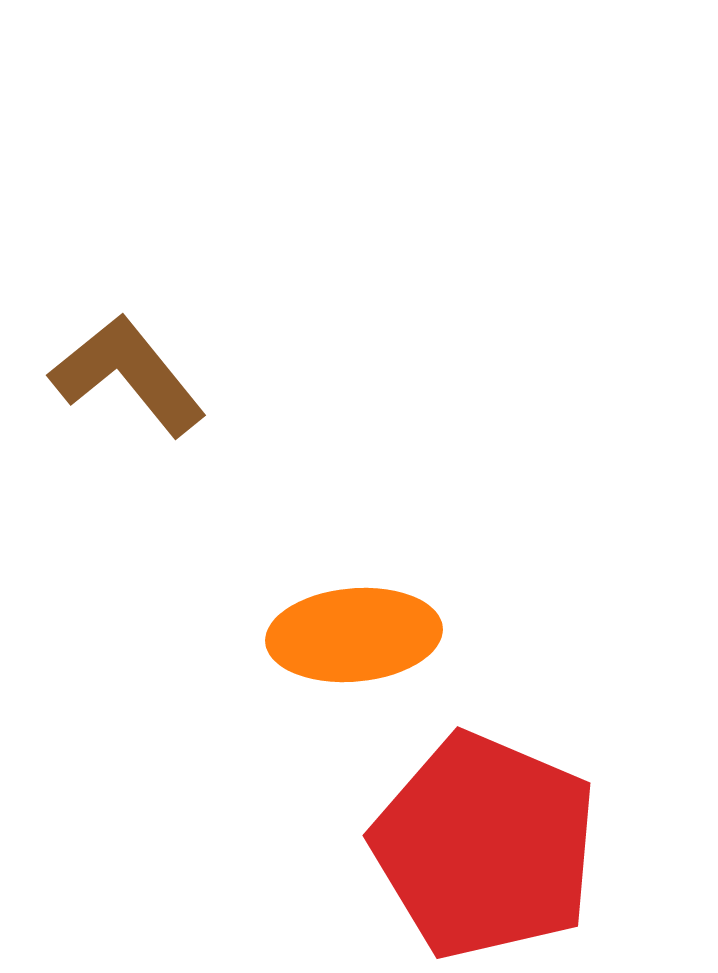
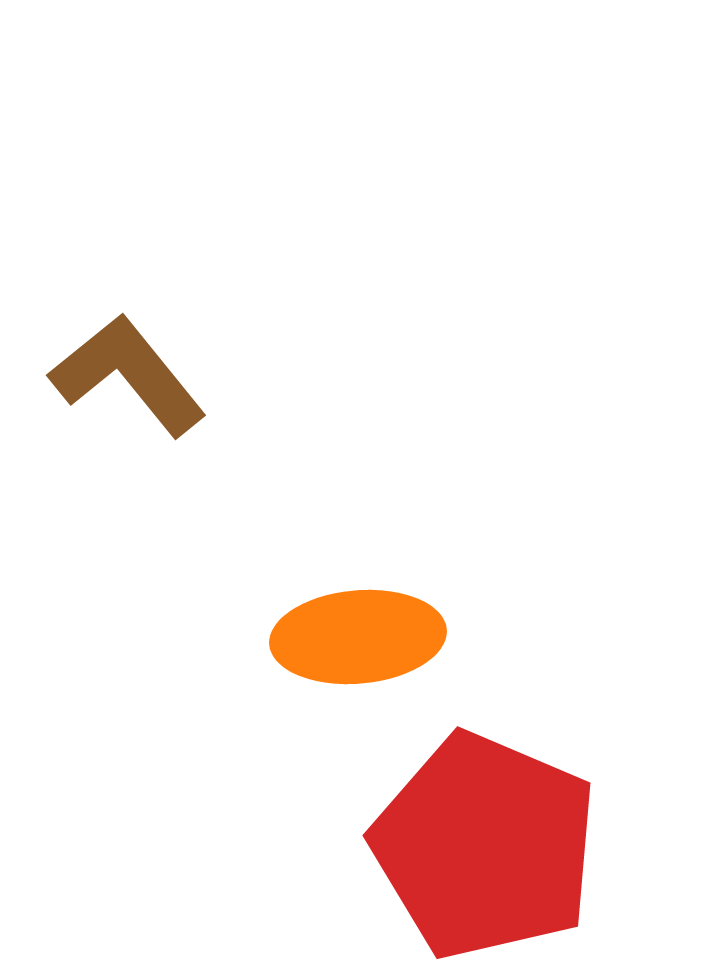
orange ellipse: moved 4 px right, 2 px down
